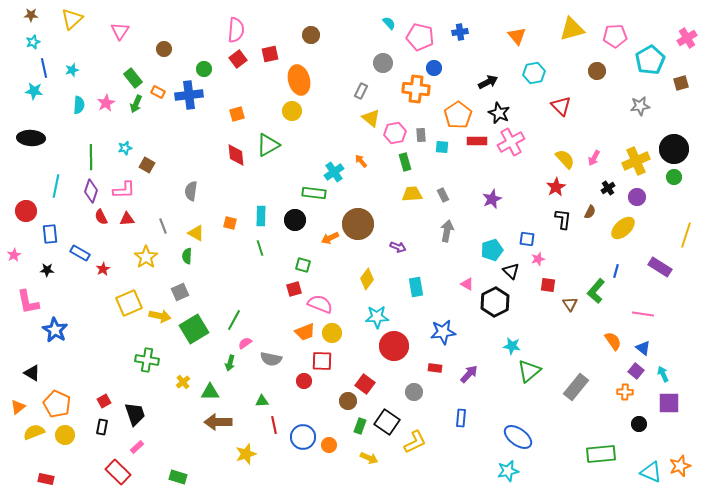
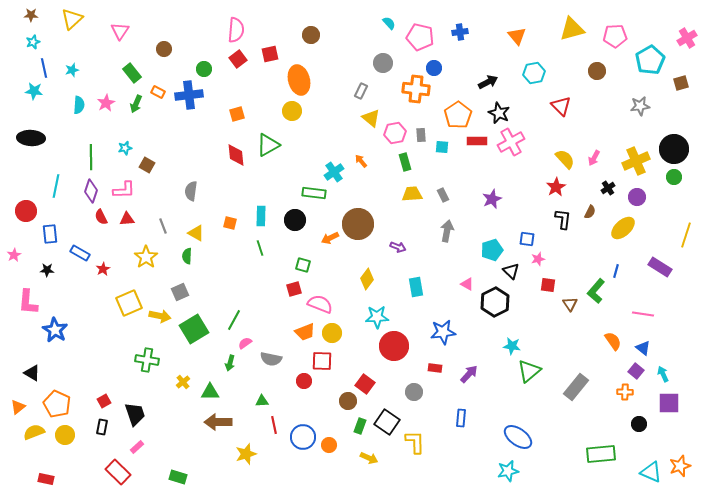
green rectangle at (133, 78): moved 1 px left, 5 px up
pink L-shape at (28, 302): rotated 16 degrees clockwise
yellow L-shape at (415, 442): rotated 65 degrees counterclockwise
